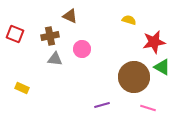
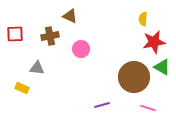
yellow semicircle: moved 14 px right, 1 px up; rotated 104 degrees counterclockwise
red square: rotated 24 degrees counterclockwise
pink circle: moved 1 px left
gray triangle: moved 18 px left, 9 px down
